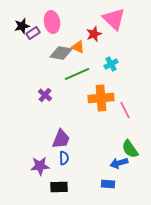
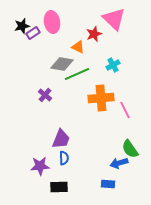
gray diamond: moved 1 px right, 11 px down
cyan cross: moved 2 px right, 1 px down
